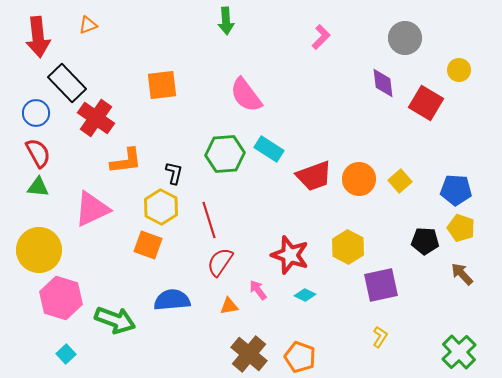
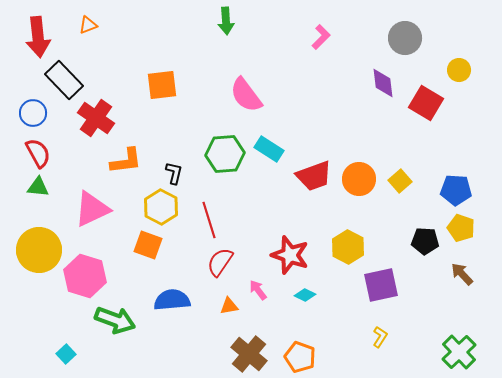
black rectangle at (67, 83): moved 3 px left, 3 px up
blue circle at (36, 113): moved 3 px left
pink hexagon at (61, 298): moved 24 px right, 22 px up
